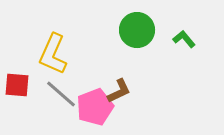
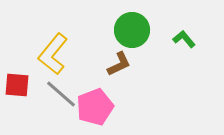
green circle: moved 5 px left
yellow L-shape: rotated 15 degrees clockwise
brown L-shape: moved 27 px up
